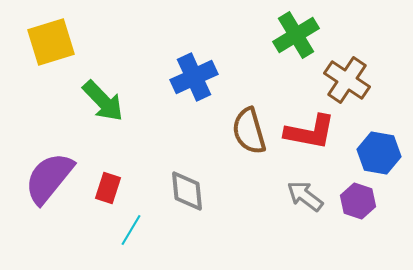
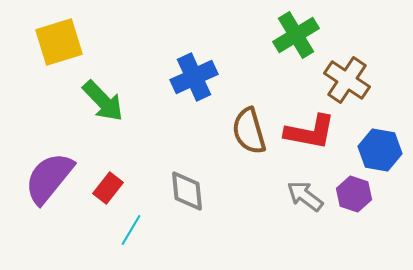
yellow square: moved 8 px right
blue hexagon: moved 1 px right, 3 px up
red rectangle: rotated 20 degrees clockwise
purple hexagon: moved 4 px left, 7 px up
